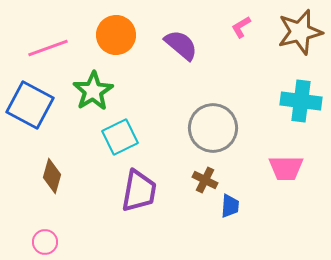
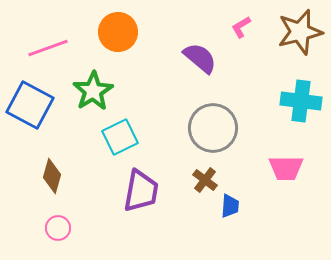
orange circle: moved 2 px right, 3 px up
purple semicircle: moved 19 px right, 13 px down
brown cross: rotated 10 degrees clockwise
purple trapezoid: moved 2 px right
pink circle: moved 13 px right, 14 px up
